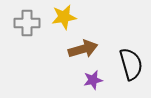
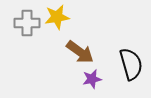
yellow star: moved 7 px left
brown arrow: moved 3 px left, 3 px down; rotated 52 degrees clockwise
purple star: moved 1 px left, 1 px up
